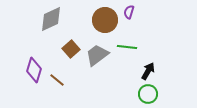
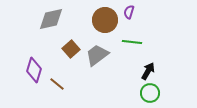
gray diamond: rotated 12 degrees clockwise
green line: moved 5 px right, 5 px up
brown line: moved 4 px down
green circle: moved 2 px right, 1 px up
